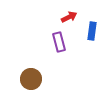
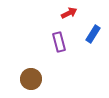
red arrow: moved 4 px up
blue rectangle: moved 1 px right, 3 px down; rotated 24 degrees clockwise
